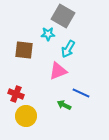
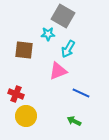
green arrow: moved 10 px right, 16 px down
